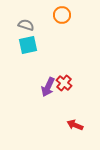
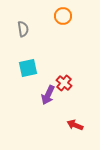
orange circle: moved 1 px right, 1 px down
gray semicircle: moved 3 px left, 4 px down; rotated 63 degrees clockwise
cyan square: moved 23 px down
purple arrow: moved 8 px down
